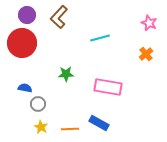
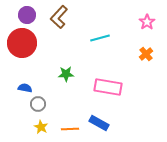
pink star: moved 2 px left, 1 px up; rotated 14 degrees clockwise
